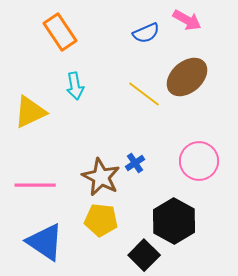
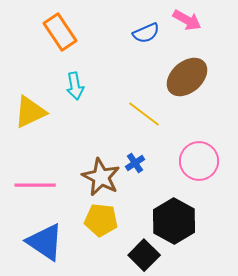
yellow line: moved 20 px down
